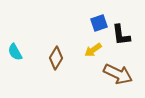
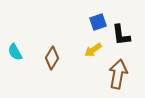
blue square: moved 1 px left, 1 px up
brown diamond: moved 4 px left
brown arrow: rotated 104 degrees counterclockwise
